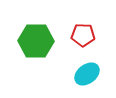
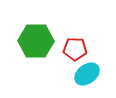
red pentagon: moved 8 px left, 14 px down
